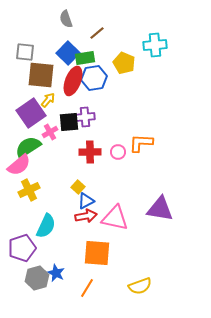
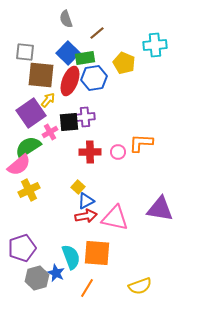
red ellipse: moved 3 px left
cyan semicircle: moved 25 px right, 31 px down; rotated 45 degrees counterclockwise
